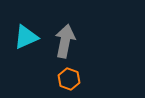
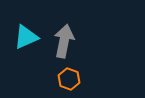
gray arrow: moved 1 px left
